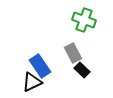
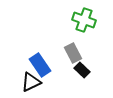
blue rectangle: moved 1 px up
black triangle: moved 1 px left
